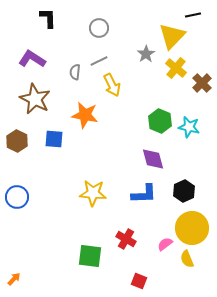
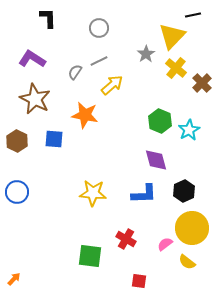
gray semicircle: rotated 28 degrees clockwise
yellow arrow: rotated 105 degrees counterclockwise
cyan star: moved 3 px down; rotated 30 degrees clockwise
purple diamond: moved 3 px right, 1 px down
blue circle: moved 5 px up
yellow semicircle: moved 3 px down; rotated 30 degrees counterclockwise
red square: rotated 14 degrees counterclockwise
